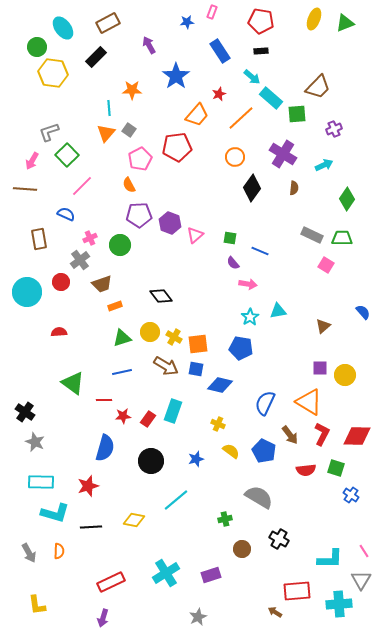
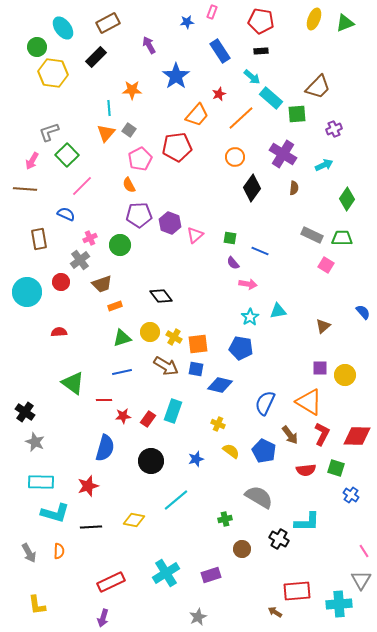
cyan L-shape at (330, 559): moved 23 px left, 37 px up
